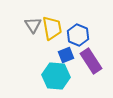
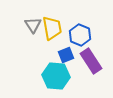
blue hexagon: moved 2 px right
